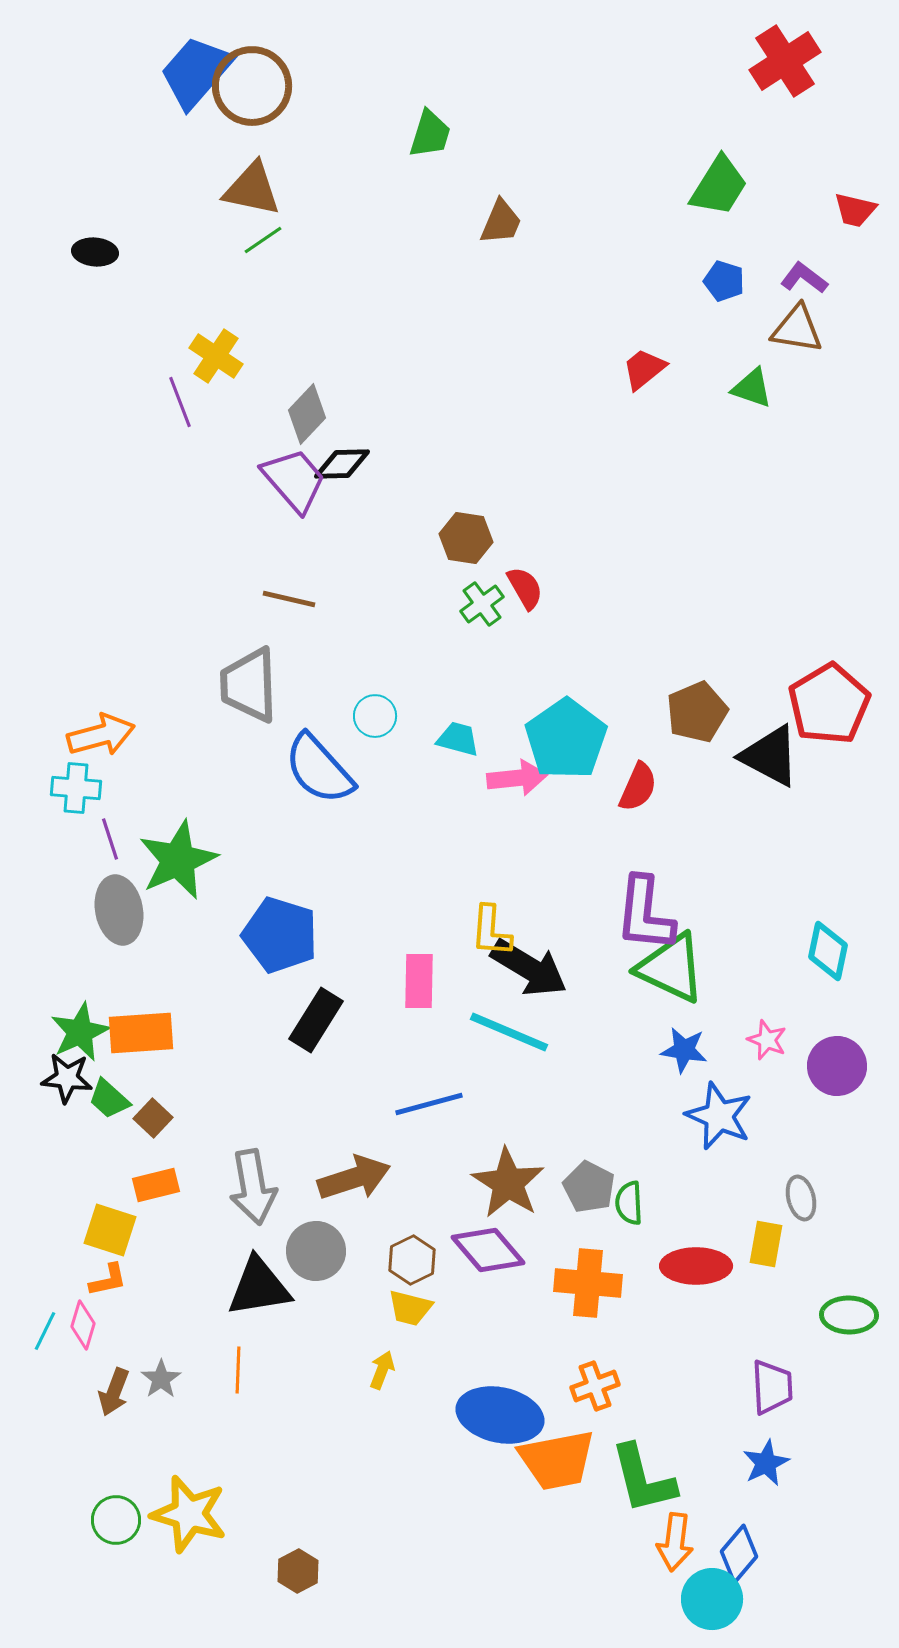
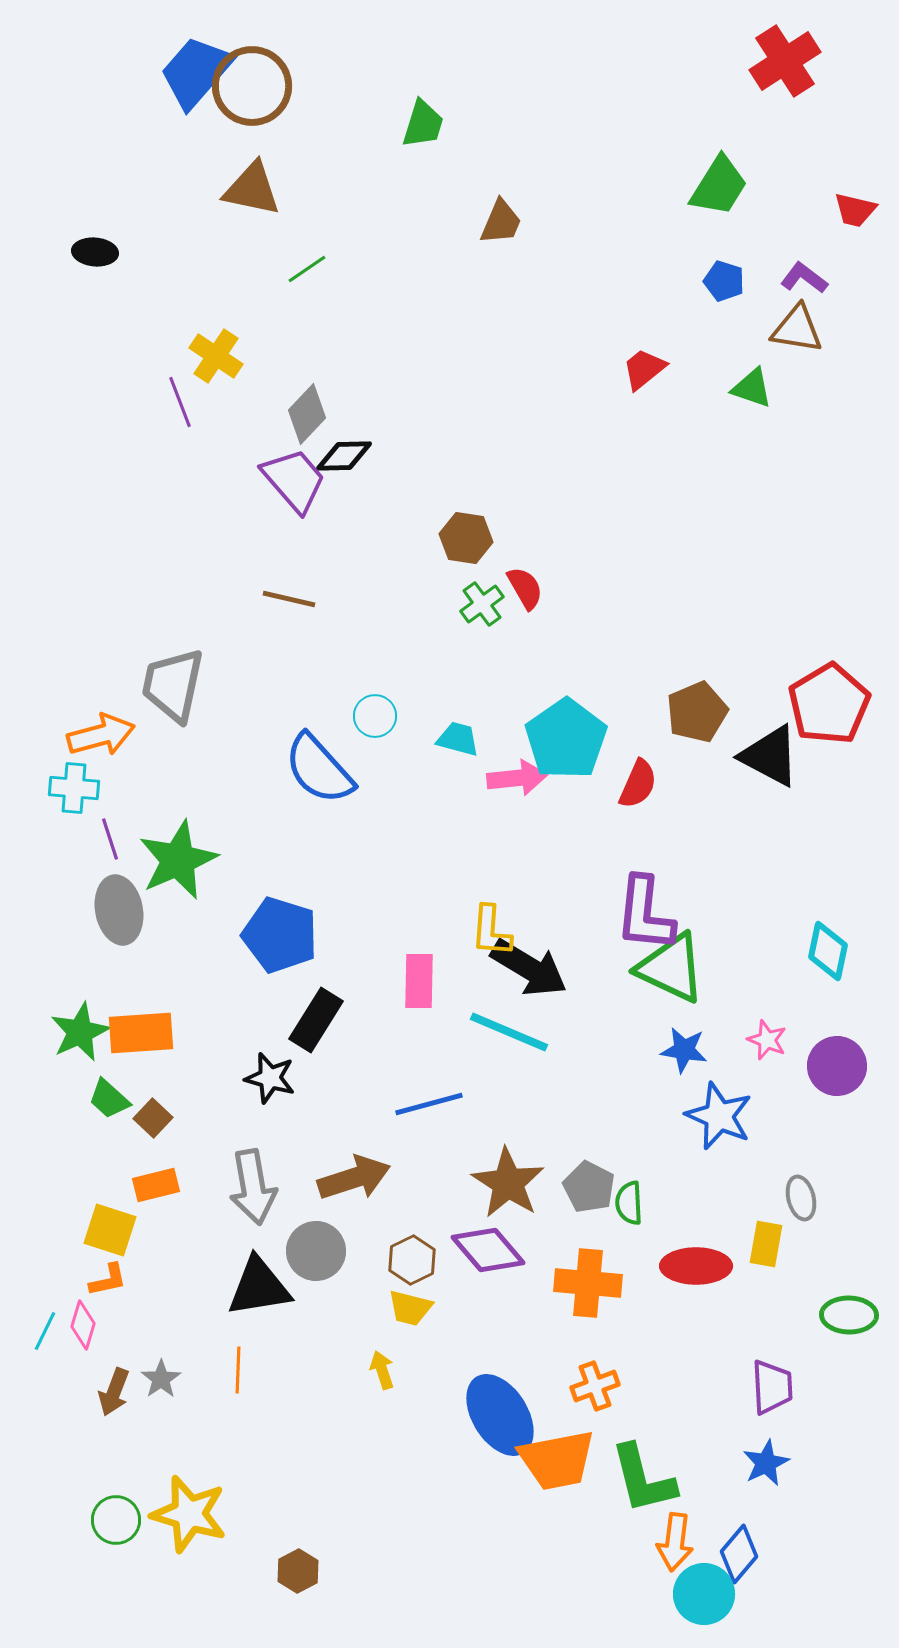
green trapezoid at (430, 134): moved 7 px left, 10 px up
green line at (263, 240): moved 44 px right, 29 px down
black diamond at (342, 464): moved 2 px right, 8 px up
gray trapezoid at (249, 685): moved 76 px left; rotated 14 degrees clockwise
red semicircle at (638, 787): moved 3 px up
cyan cross at (76, 788): moved 2 px left
black star at (67, 1078): moved 203 px right; rotated 9 degrees clockwise
yellow arrow at (382, 1370): rotated 39 degrees counterclockwise
blue ellipse at (500, 1415): rotated 46 degrees clockwise
cyan circle at (712, 1599): moved 8 px left, 5 px up
